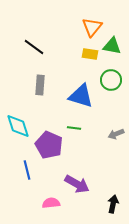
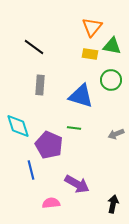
blue line: moved 4 px right
